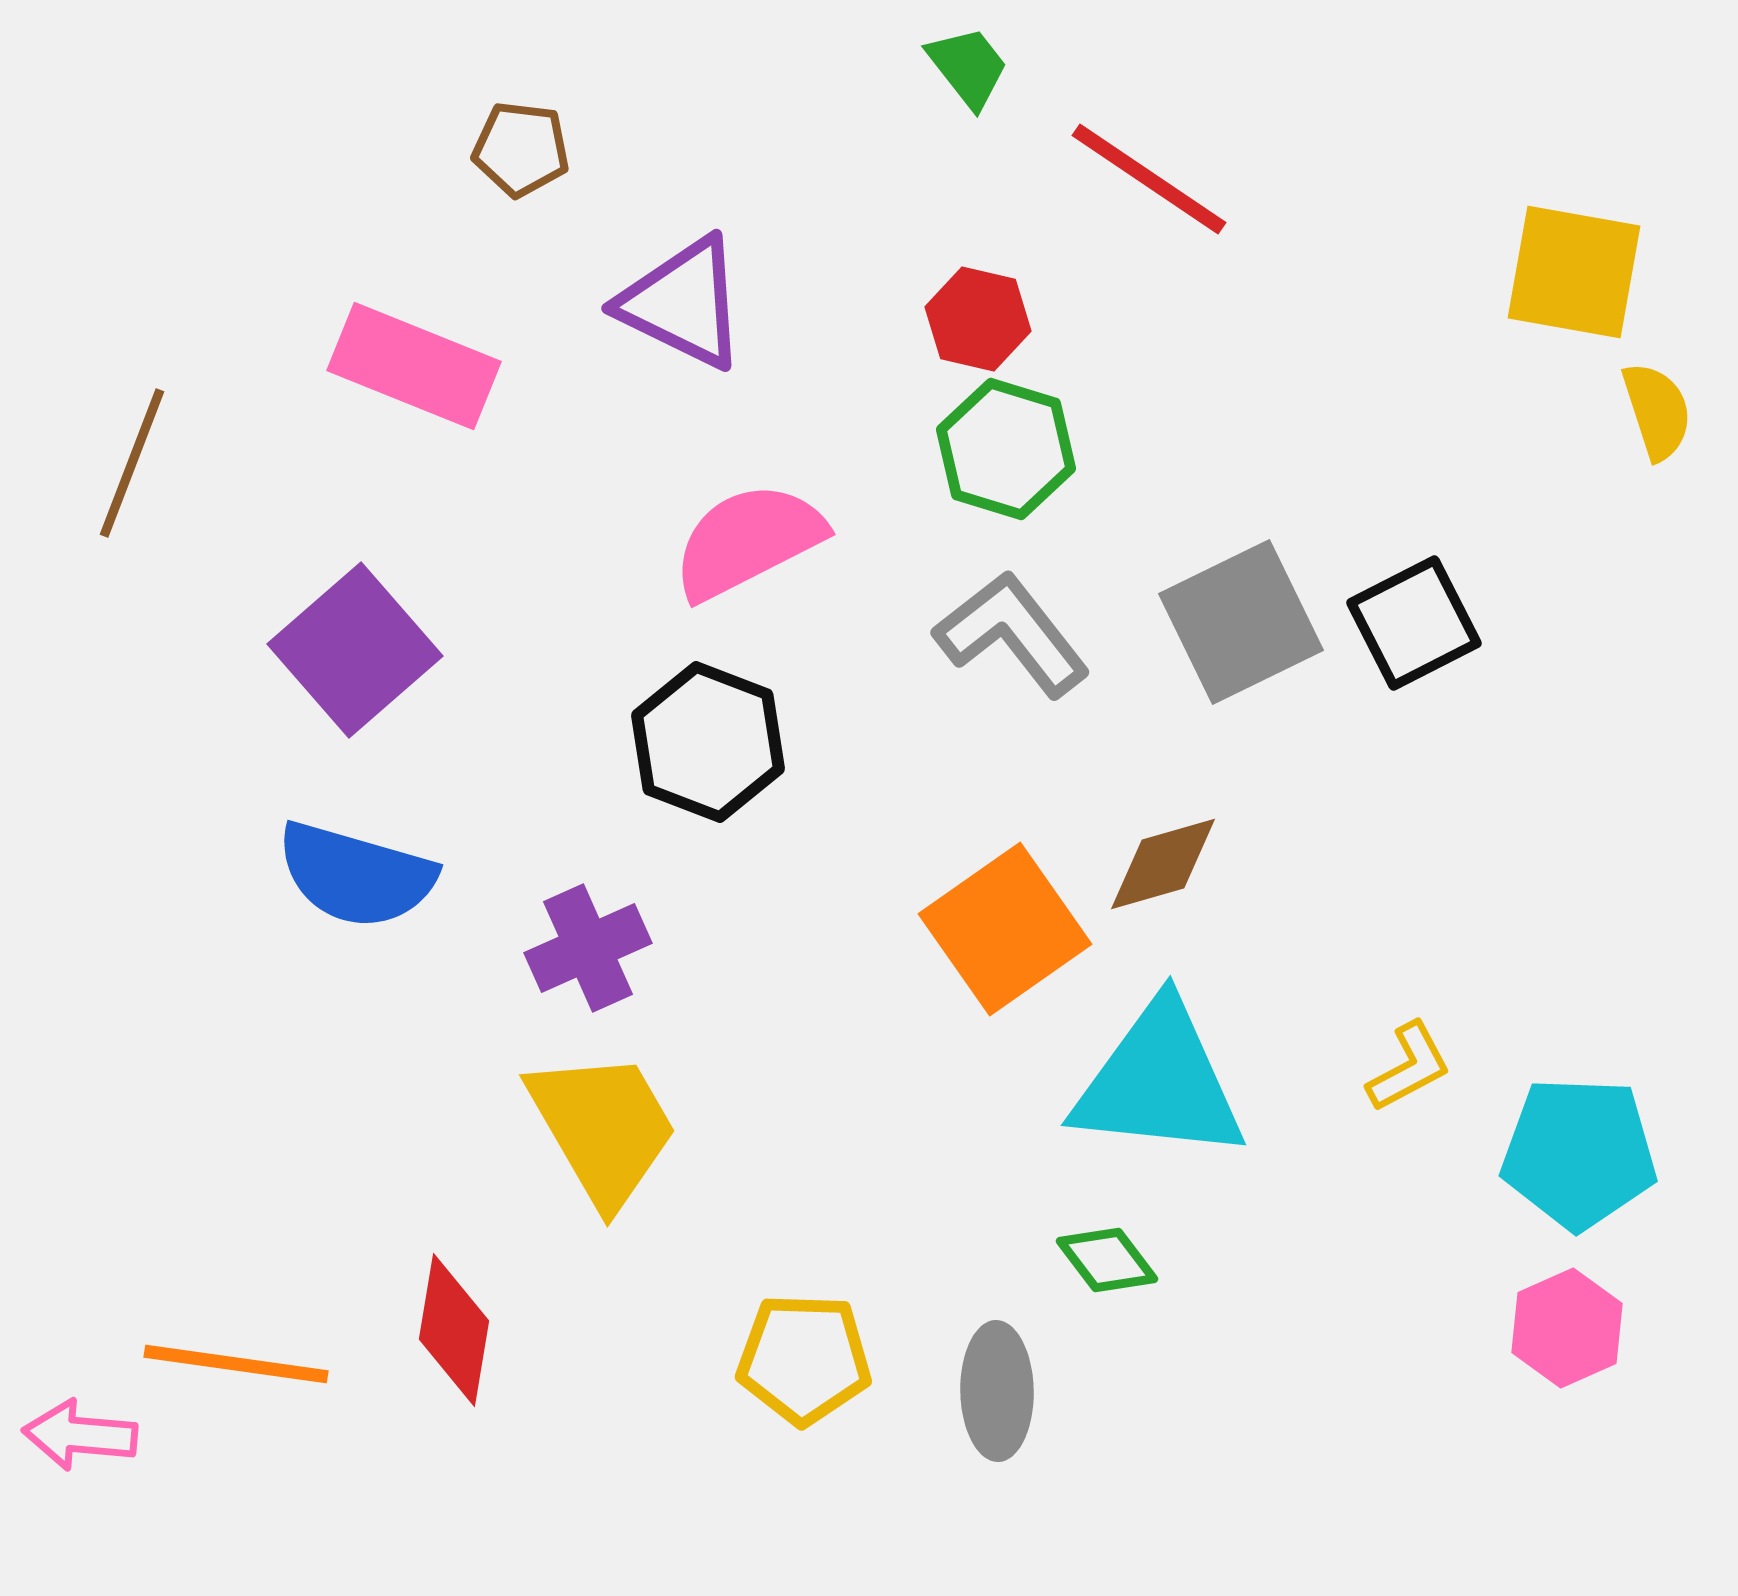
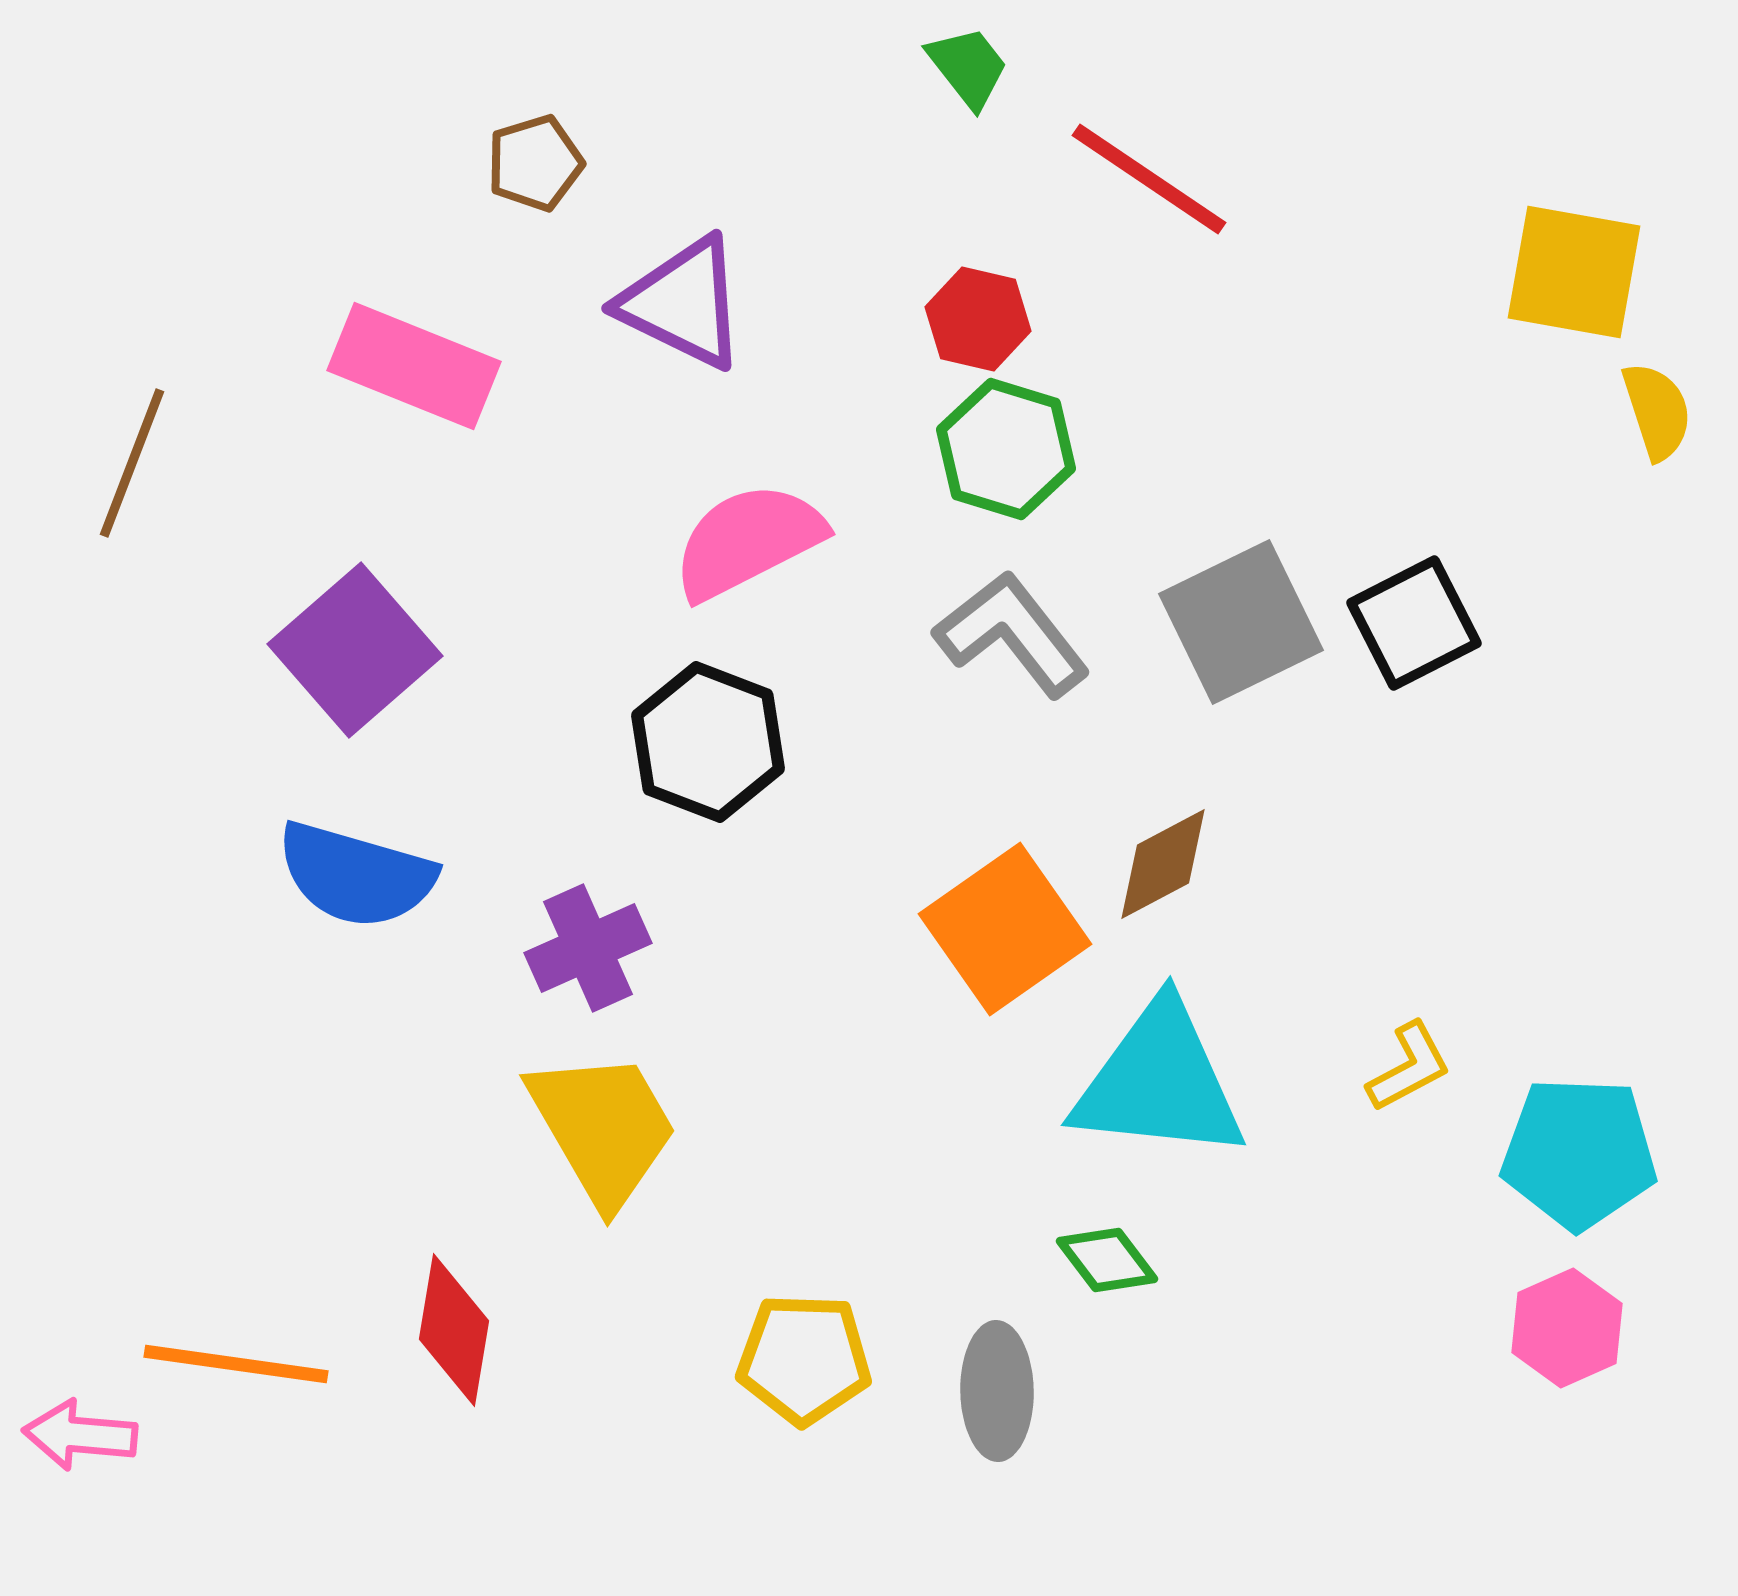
brown pentagon: moved 14 px right, 14 px down; rotated 24 degrees counterclockwise
brown diamond: rotated 12 degrees counterclockwise
